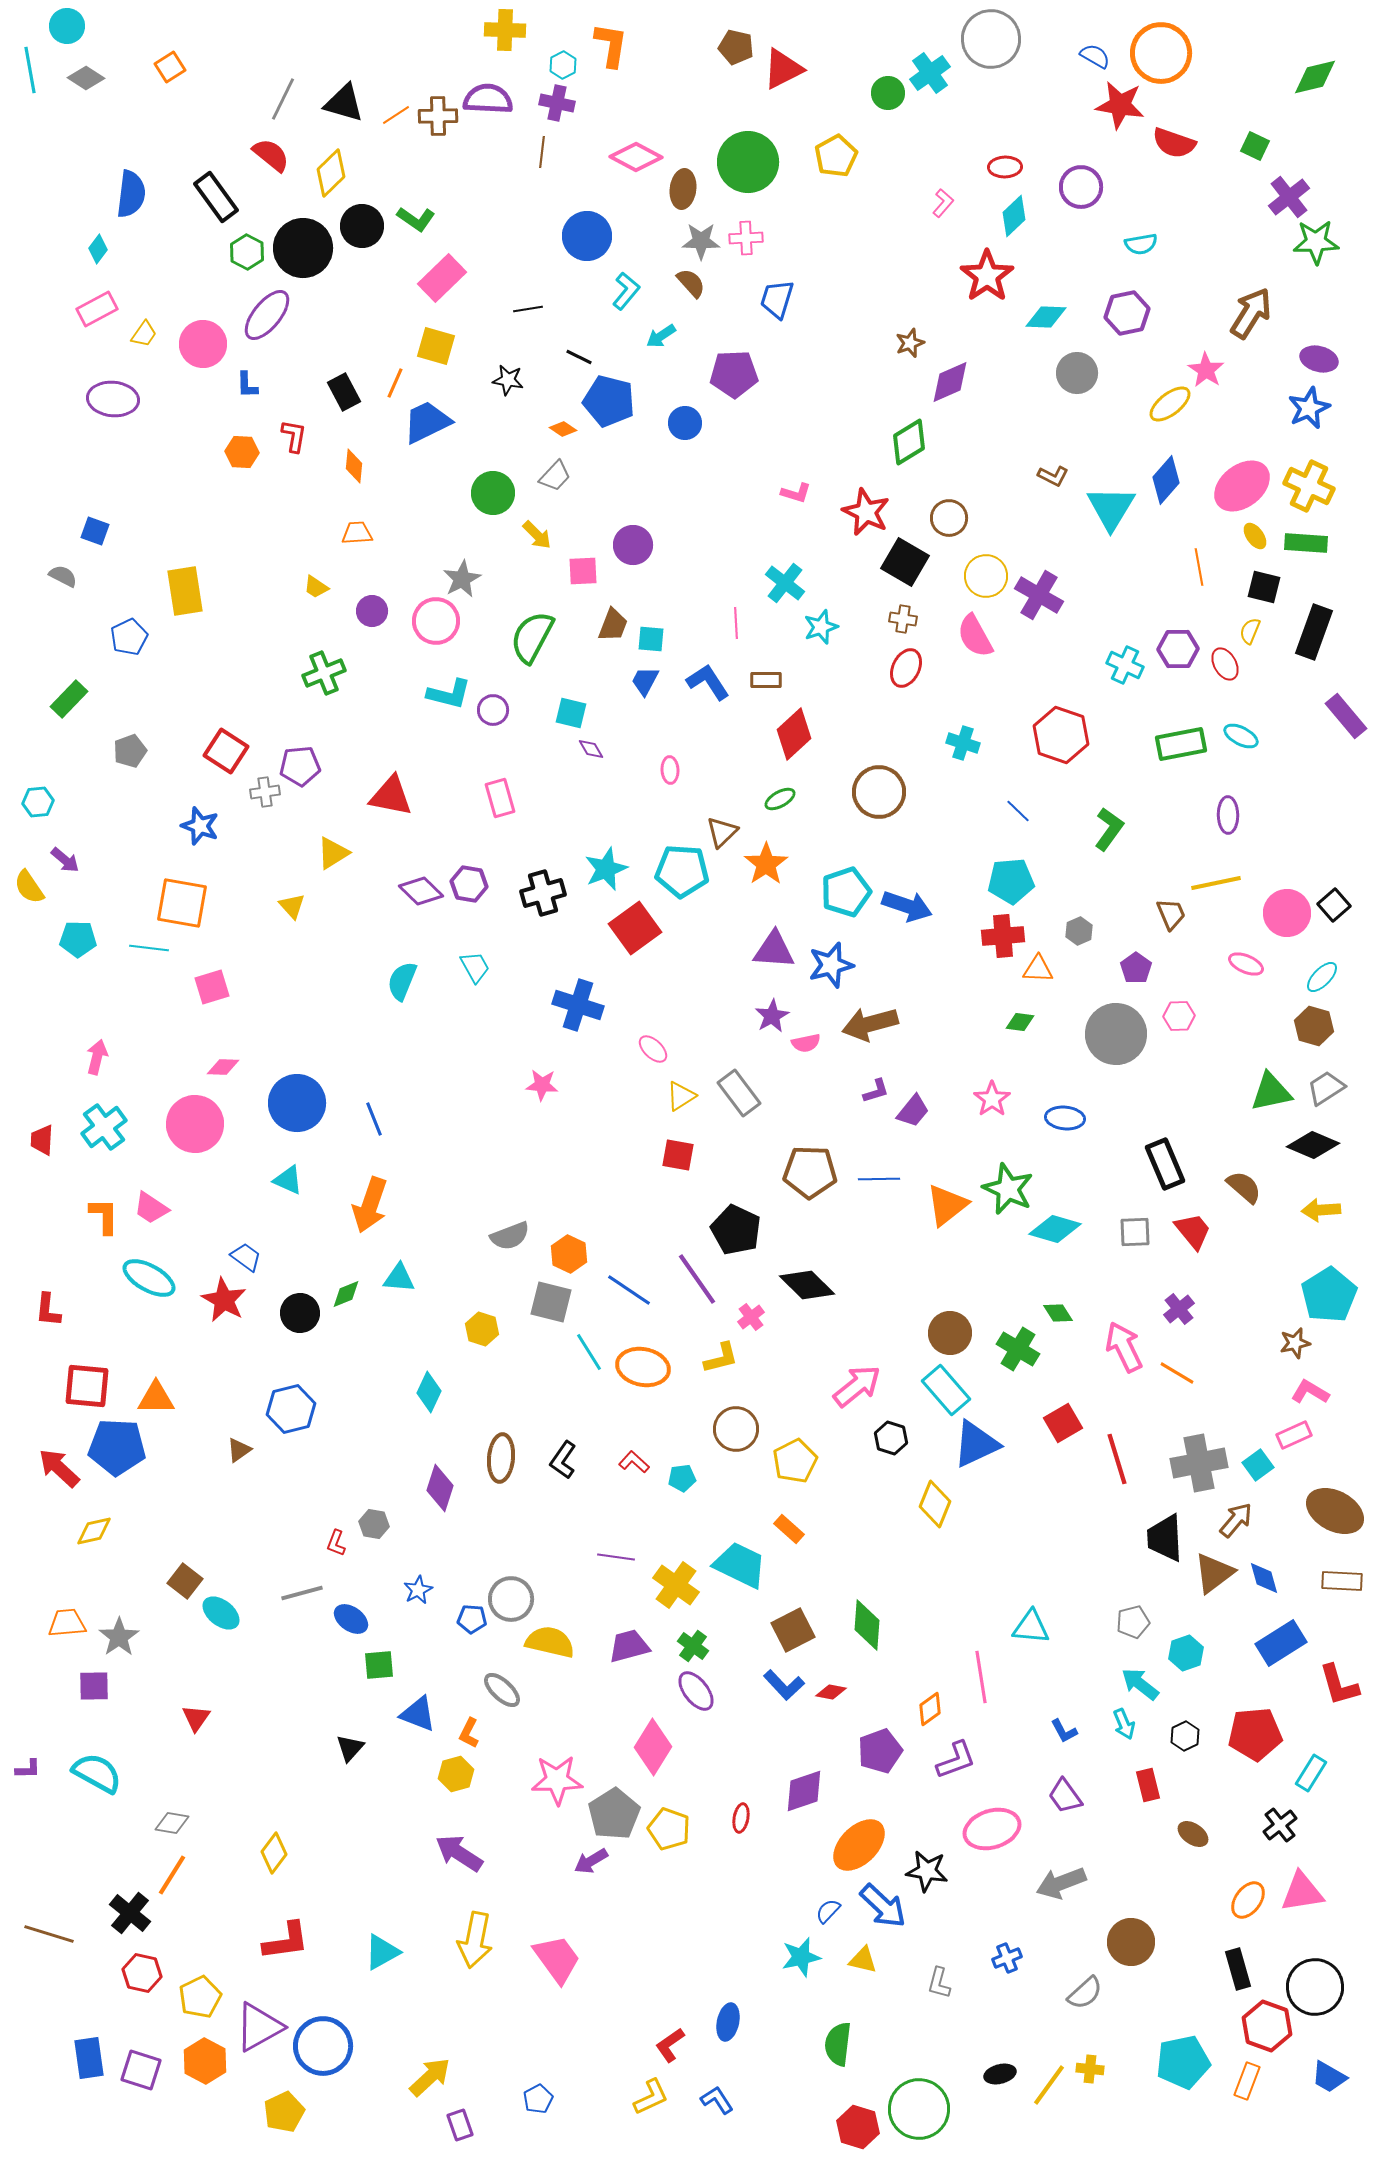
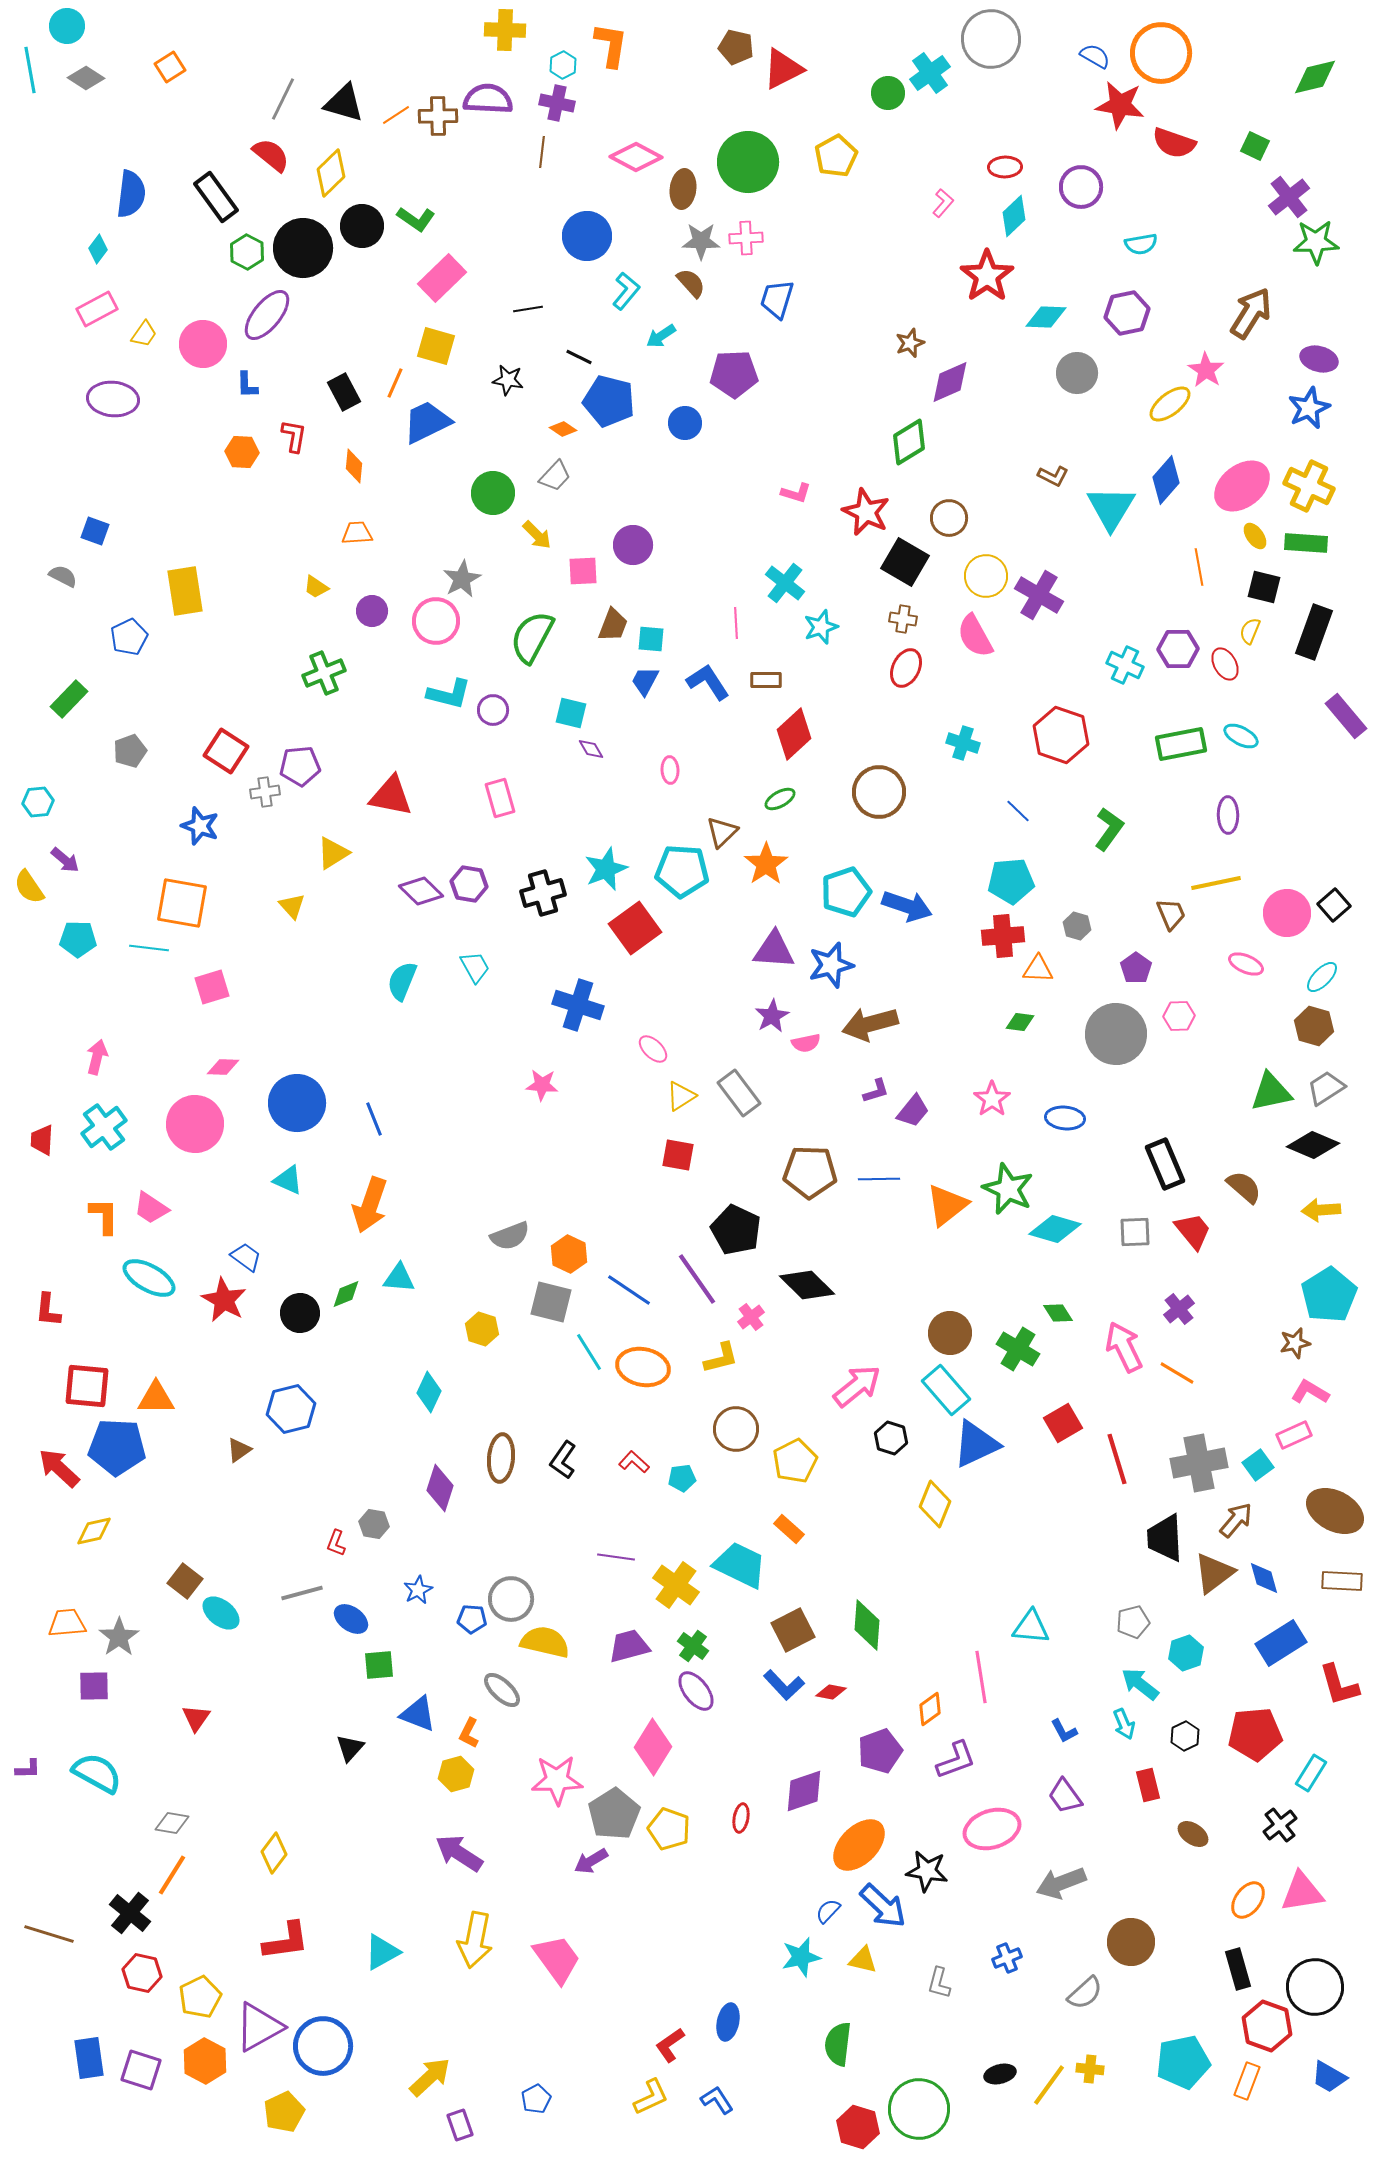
gray hexagon at (1079, 931): moved 2 px left, 5 px up; rotated 20 degrees counterclockwise
yellow semicircle at (550, 1642): moved 5 px left
blue pentagon at (538, 2099): moved 2 px left
